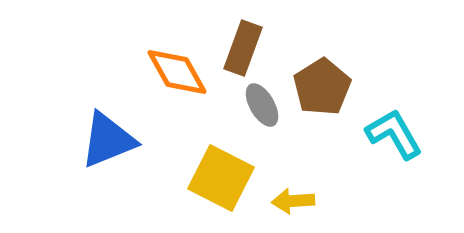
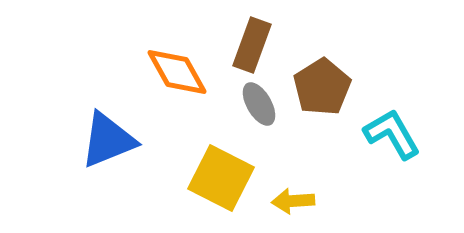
brown rectangle: moved 9 px right, 3 px up
gray ellipse: moved 3 px left, 1 px up
cyan L-shape: moved 2 px left
